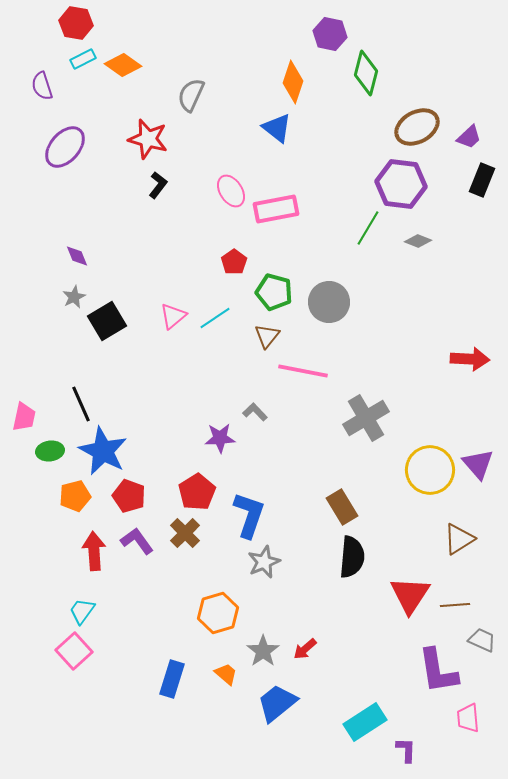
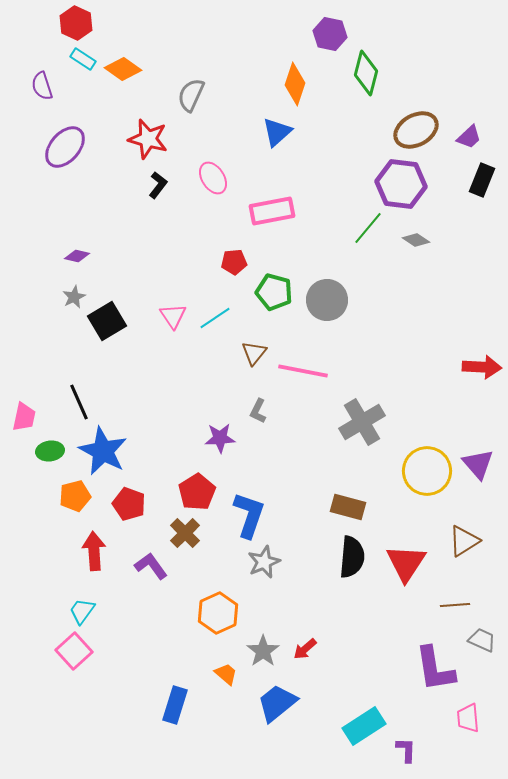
red hexagon at (76, 23): rotated 16 degrees clockwise
cyan rectangle at (83, 59): rotated 60 degrees clockwise
orange diamond at (123, 65): moved 4 px down
orange diamond at (293, 82): moved 2 px right, 2 px down
brown ellipse at (417, 127): moved 1 px left, 3 px down
blue triangle at (277, 128): moved 4 px down; rotated 40 degrees clockwise
pink ellipse at (231, 191): moved 18 px left, 13 px up
pink rectangle at (276, 209): moved 4 px left, 2 px down
green line at (368, 228): rotated 9 degrees clockwise
gray diamond at (418, 241): moved 2 px left, 1 px up; rotated 12 degrees clockwise
purple diamond at (77, 256): rotated 55 degrees counterclockwise
red pentagon at (234, 262): rotated 30 degrees clockwise
gray circle at (329, 302): moved 2 px left, 2 px up
pink triangle at (173, 316): rotated 24 degrees counterclockwise
brown triangle at (267, 336): moved 13 px left, 17 px down
red arrow at (470, 359): moved 12 px right, 8 px down
black line at (81, 404): moved 2 px left, 2 px up
gray L-shape at (255, 412): moved 3 px right, 1 px up; rotated 110 degrees counterclockwise
gray cross at (366, 418): moved 4 px left, 4 px down
yellow circle at (430, 470): moved 3 px left, 1 px down
red pentagon at (129, 496): moved 8 px down
brown rectangle at (342, 507): moved 6 px right; rotated 44 degrees counterclockwise
brown triangle at (459, 539): moved 5 px right, 2 px down
purple L-shape at (137, 541): moved 14 px right, 25 px down
red triangle at (410, 595): moved 4 px left, 32 px up
orange hexagon at (218, 613): rotated 9 degrees counterclockwise
purple L-shape at (438, 671): moved 3 px left, 2 px up
blue rectangle at (172, 679): moved 3 px right, 26 px down
cyan rectangle at (365, 722): moved 1 px left, 4 px down
